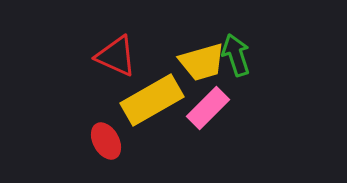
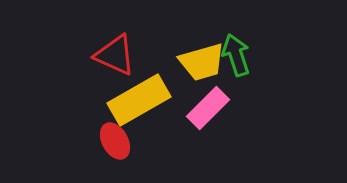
red triangle: moved 1 px left, 1 px up
yellow rectangle: moved 13 px left
red ellipse: moved 9 px right
